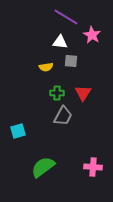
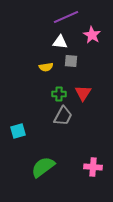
purple line: rotated 55 degrees counterclockwise
green cross: moved 2 px right, 1 px down
